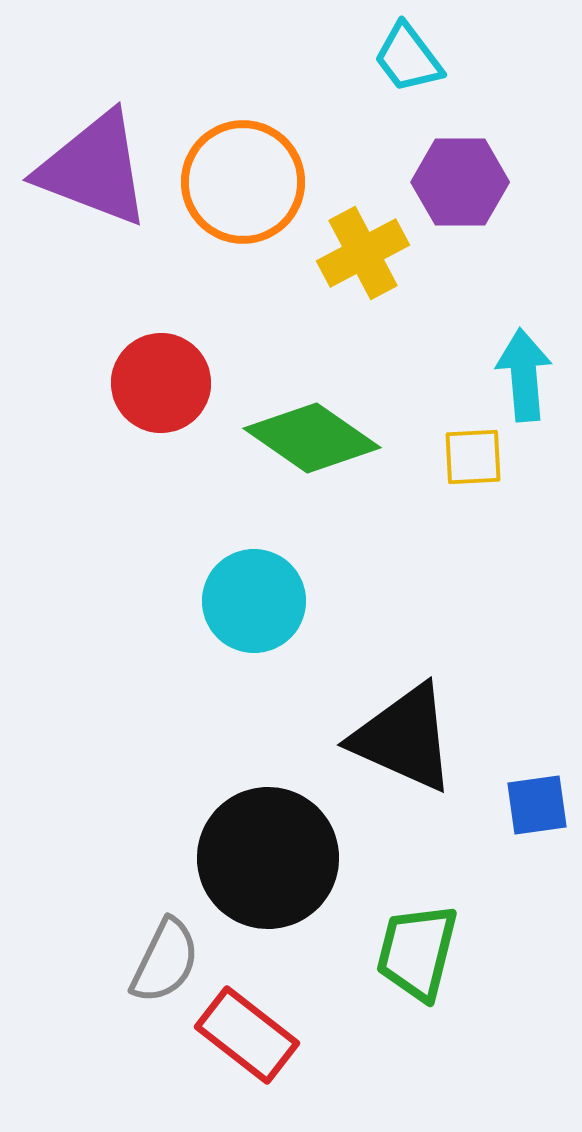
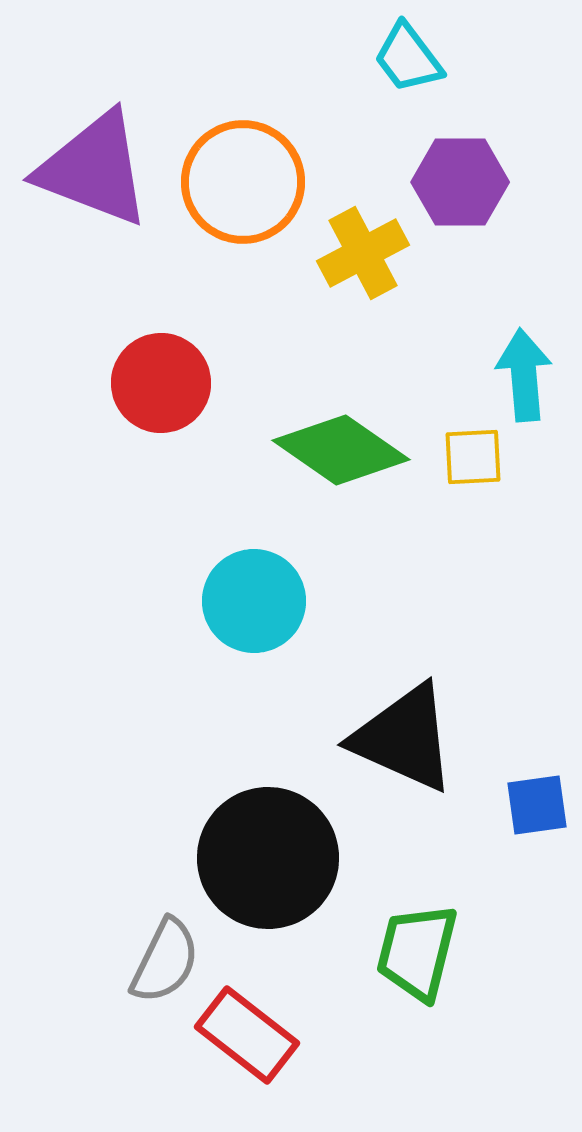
green diamond: moved 29 px right, 12 px down
